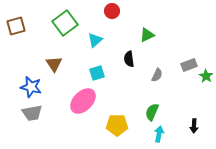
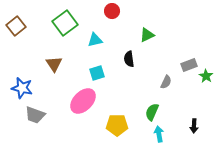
brown square: rotated 24 degrees counterclockwise
cyan triangle: rotated 28 degrees clockwise
gray semicircle: moved 9 px right, 7 px down
blue star: moved 9 px left, 1 px down
gray trapezoid: moved 3 px right, 2 px down; rotated 30 degrees clockwise
cyan arrow: rotated 21 degrees counterclockwise
